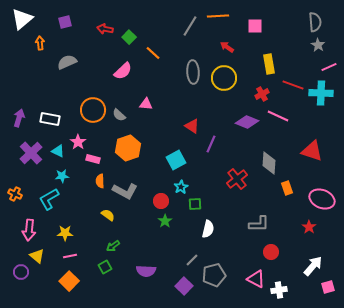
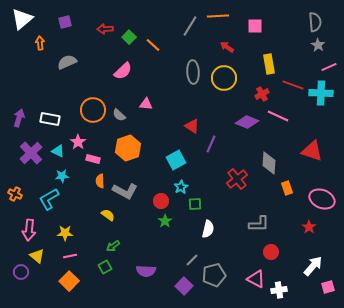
red arrow at (105, 29): rotated 14 degrees counterclockwise
orange line at (153, 53): moved 8 px up
